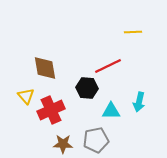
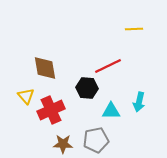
yellow line: moved 1 px right, 3 px up
